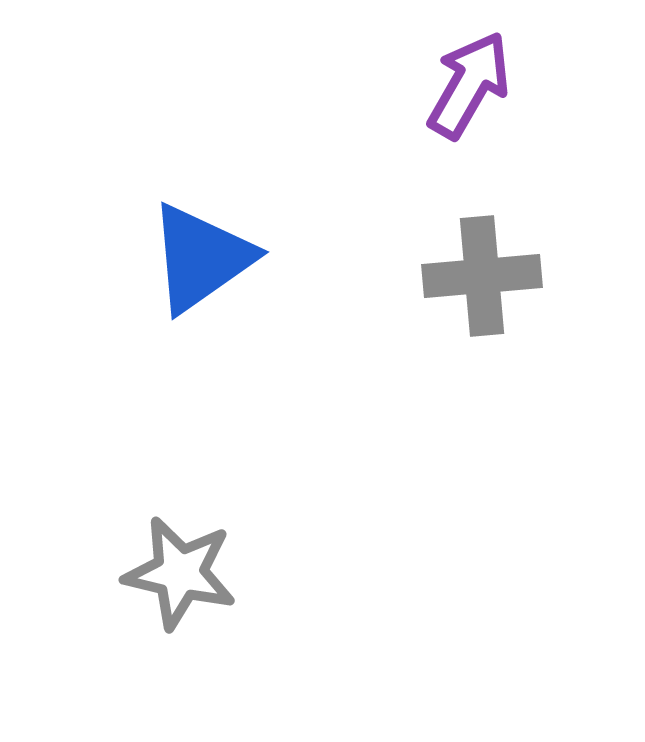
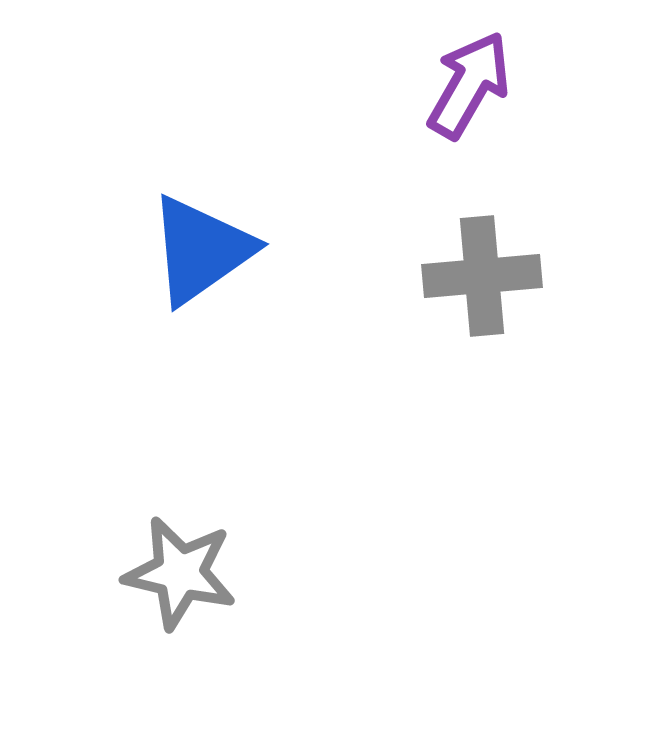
blue triangle: moved 8 px up
